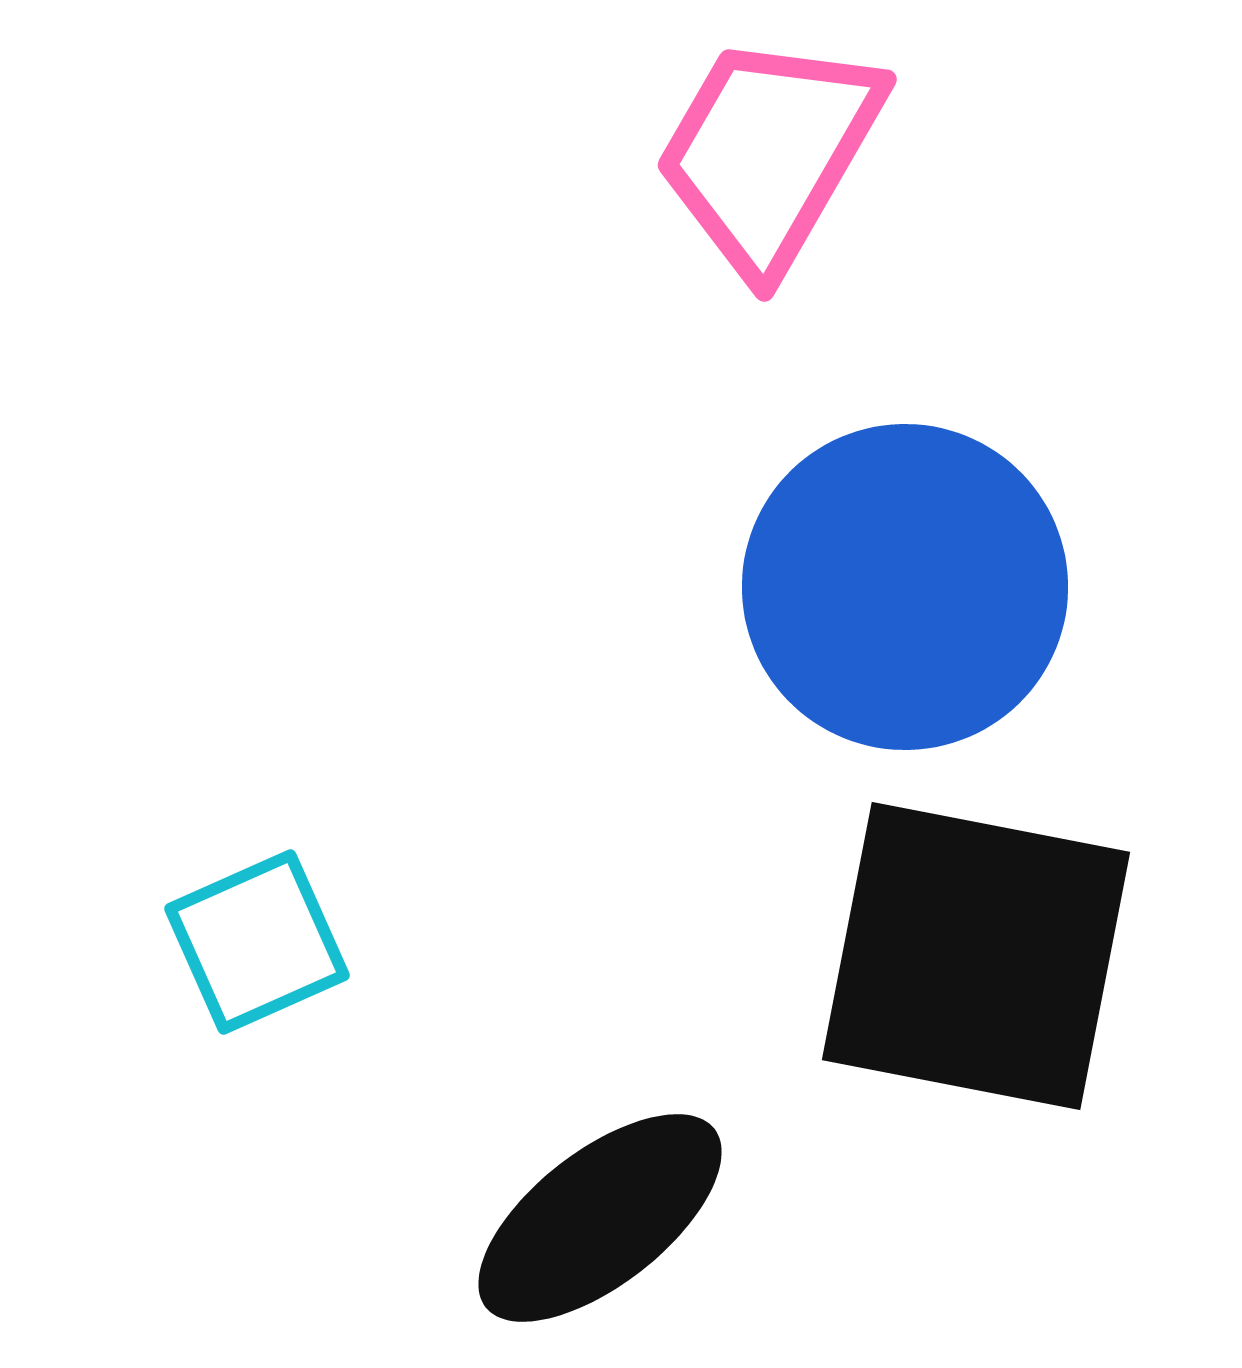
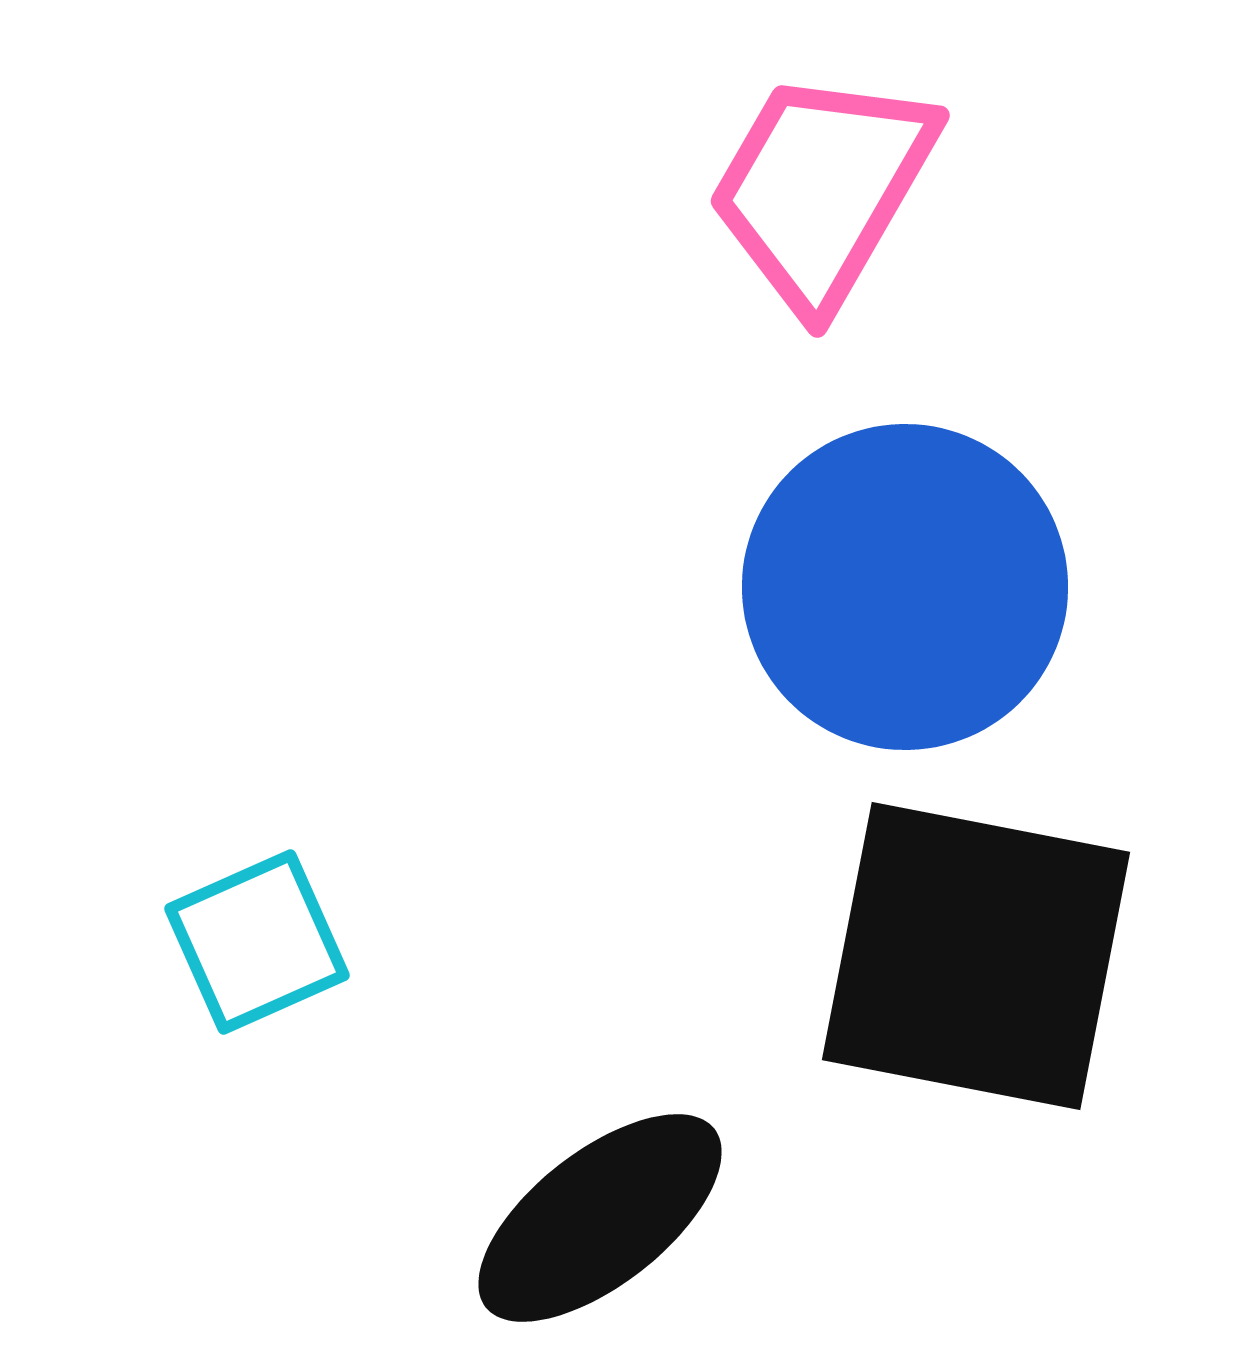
pink trapezoid: moved 53 px right, 36 px down
